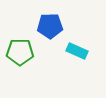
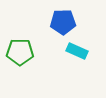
blue pentagon: moved 13 px right, 4 px up
